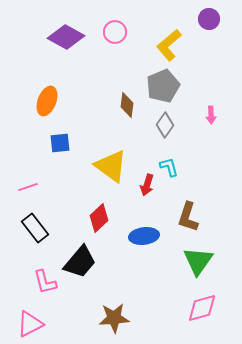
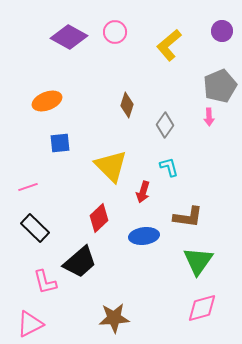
purple circle: moved 13 px right, 12 px down
purple diamond: moved 3 px right
gray pentagon: moved 57 px right
orange ellipse: rotated 48 degrees clockwise
brown diamond: rotated 10 degrees clockwise
pink arrow: moved 2 px left, 2 px down
yellow triangle: rotated 9 degrees clockwise
red arrow: moved 4 px left, 7 px down
brown L-shape: rotated 100 degrees counterclockwise
black rectangle: rotated 8 degrees counterclockwise
black trapezoid: rotated 9 degrees clockwise
